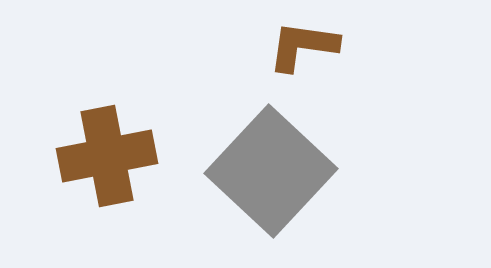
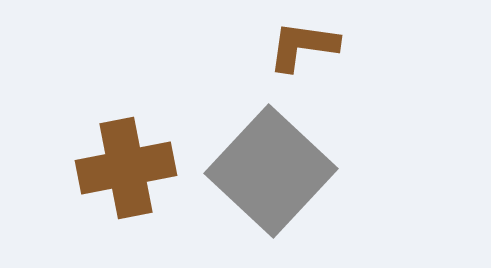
brown cross: moved 19 px right, 12 px down
